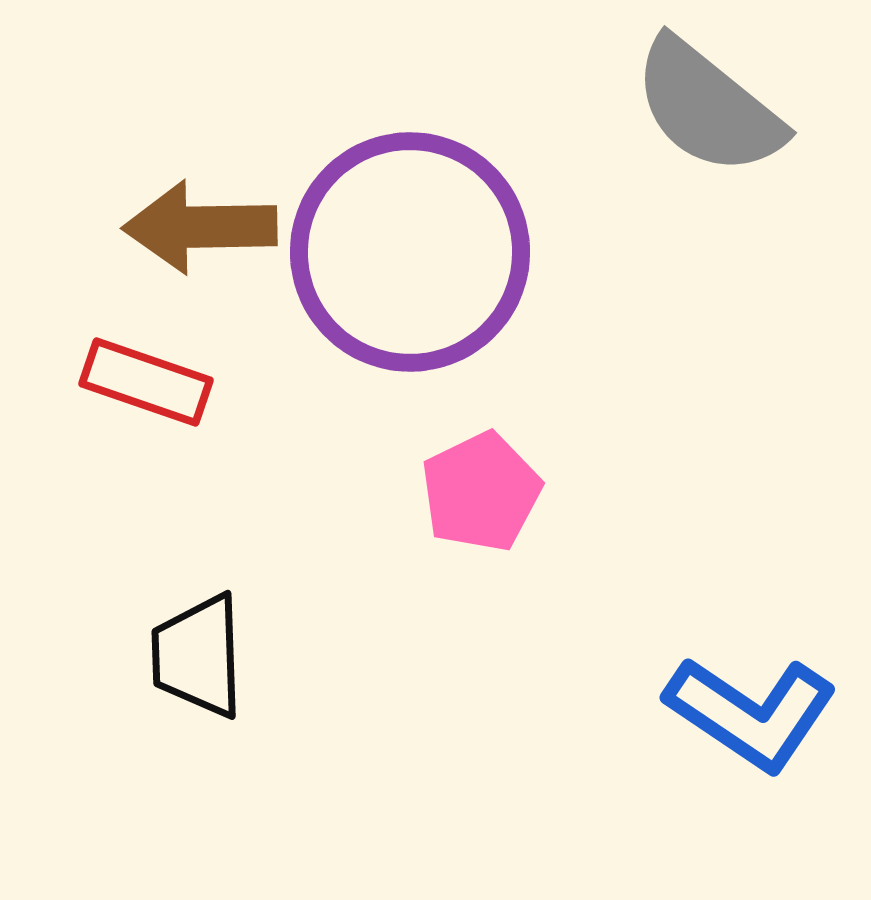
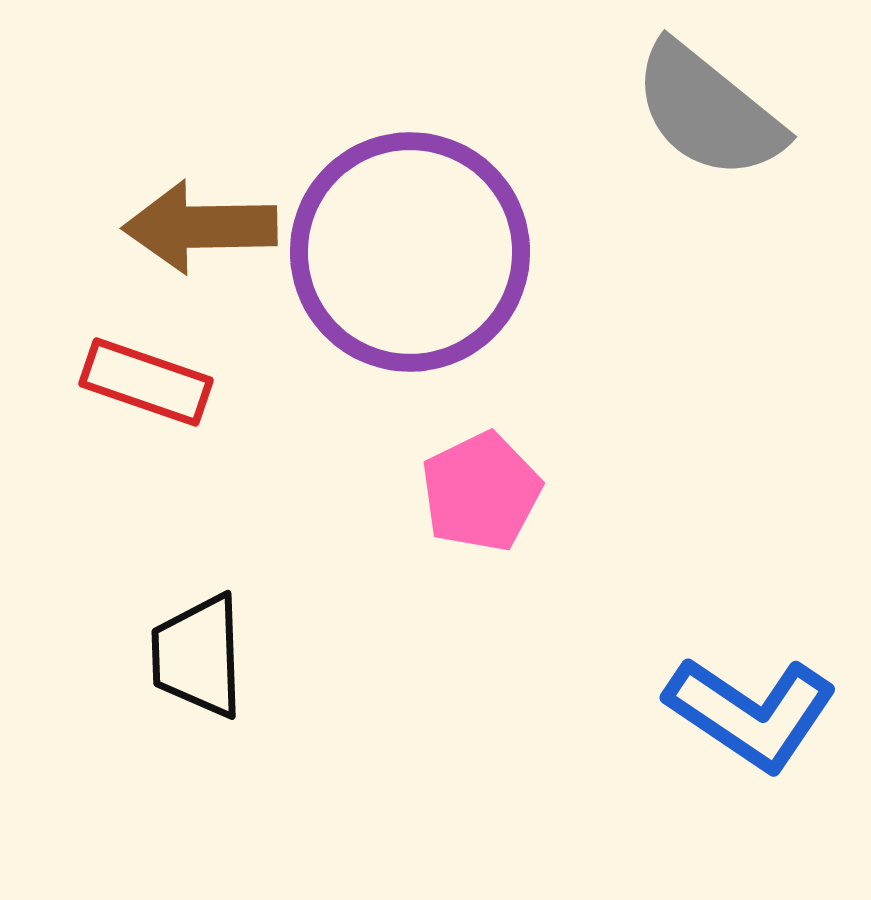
gray semicircle: moved 4 px down
